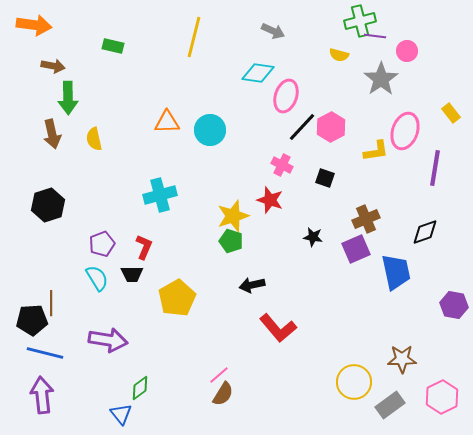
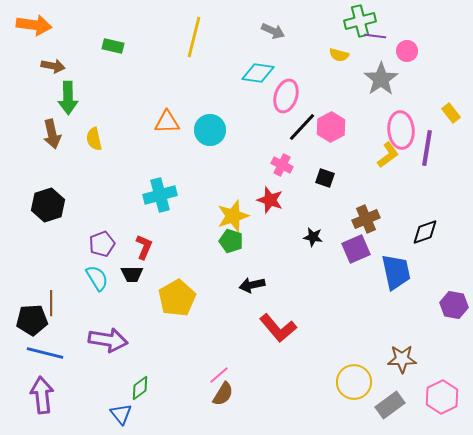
pink ellipse at (405, 131): moved 4 px left, 1 px up; rotated 24 degrees counterclockwise
yellow L-shape at (376, 151): moved 12 px right, 4 px down; rotated 28 degrees counterclockwise
purple line at (435, 168): moved 8 px left, 20 px up
